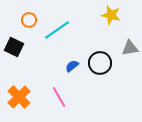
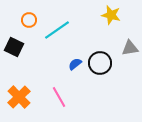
blue semicircle: moved 3 px right, 2 px up
